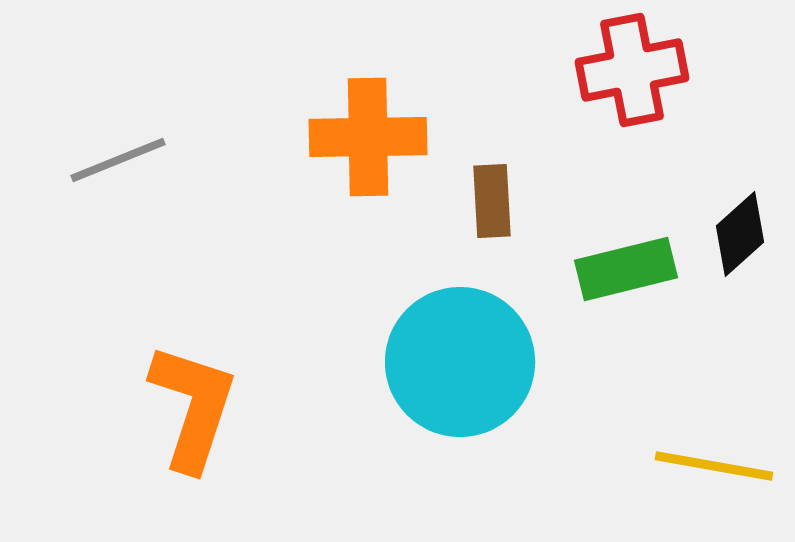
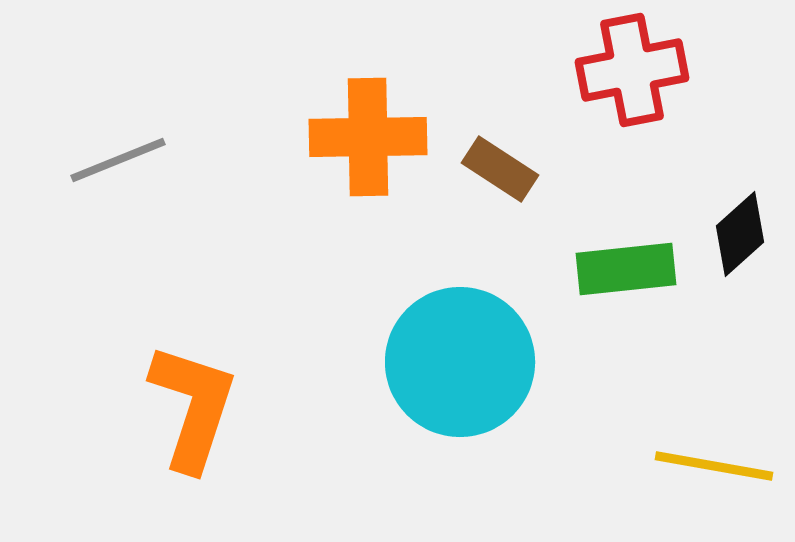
brown rectangle: moved 8 px right, 32 px up; rotated 54 degrees counterclockwise
green rectangle: rotated 8 degrees clockwise
